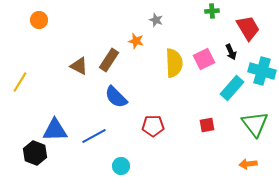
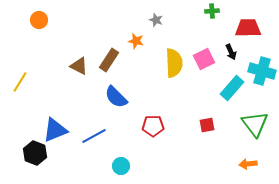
red trapezoid: rotated 60 degrees counterclockwise
blue triangle: rotated 20 degrees counterclockwise
